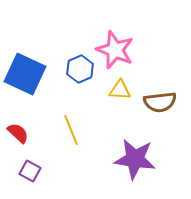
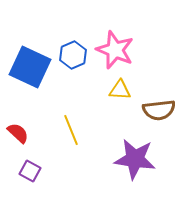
blue hexagon: moved 7 px left, 14 px up
blue square: moved 5 px right, 7 px up
brown semicircle: moved 1 px left, 8 px down
